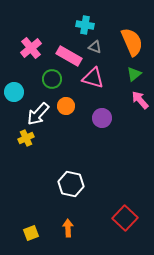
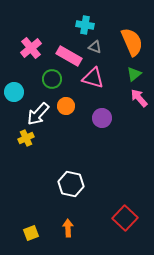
pink arrow: moved 1 px left, 2 px up
